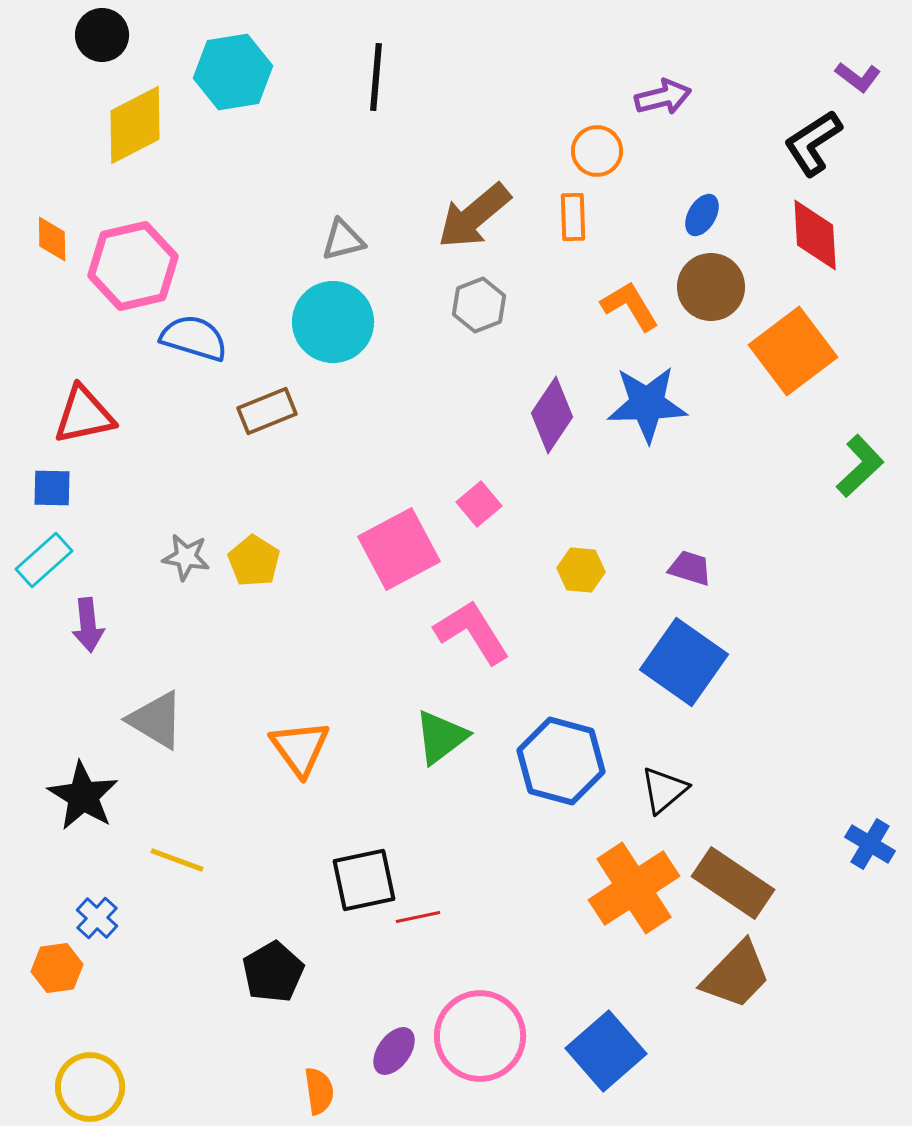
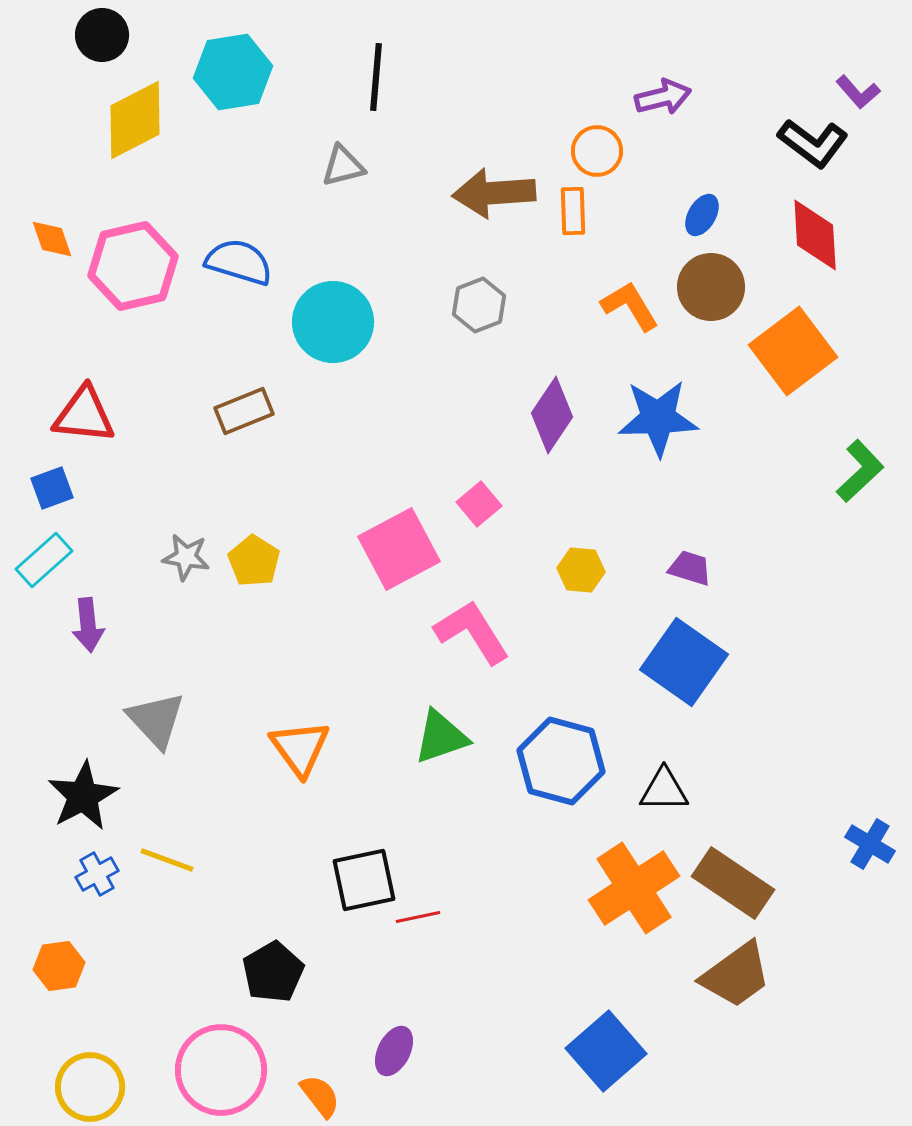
purple L-shape at (858, 77): moved 15 px down; rotated 12 degrees clockwise
yellow diamond at (135, 125): moved 5 px up
black L-shape at (813, 143): rotated 110 degrees counterclockwise
brown arrow at (474, 216): moved 20 px right, 23 px up; rotated 36 degrees clockwise
orange rectangle at (573, 217): moved 6 px up
orange diamond at (52, 239): rotated 18 degrees counterclockwise
gray triangle at (343, 240): moved 74 px up
blue semicircle at (194, 338): moved 45 px right, 76 px up
blue star at (647, 404): moved 11 px right, 14 px down
brown rectangle at (267, 411): moved 23 px left
red triangle at (84, 415): rotated 18 degrees clockwise
green L-shape at (860, 466): moved 5 px down
blue square at (52, 488): rotated 21 degrees counterclockwise
gray triangle at (156, 720): rotated 16 degrees clockwise
green triangle at (441, 737): rotated 18 degrees clockwise
black triangle at (664, 790): rotated 40 degrees clockwise
black star at (83, 796): rotated 12 degrees clockwise
yellow line at (177, 860): moved 10 px left
blue cross at (97, 918): moved 44 px up; rotated 18 degrees clockwise
orange hexagon at (57, 968): moved 2 px right, 2 px up
brown trapezoid at (736, 975): rotated 10 degrees clockwise
pink circle at (480, 1036): moved 259 px left, 34 px down
purple ellipse at (394, 1051): rotated 9 degrees counterclockwise
orange semicircle at (319, 1091): moved 1 px right, 5 px down; rotated 30 degrees counterclockwise
